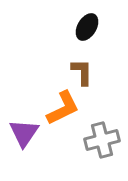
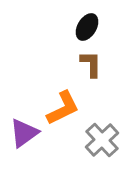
brown L-shape: moved 9 px right, 8 px up
purple triangle: rotated 20 degrees clockwise
gray cross: rotated 28 degrees counterclockwise
